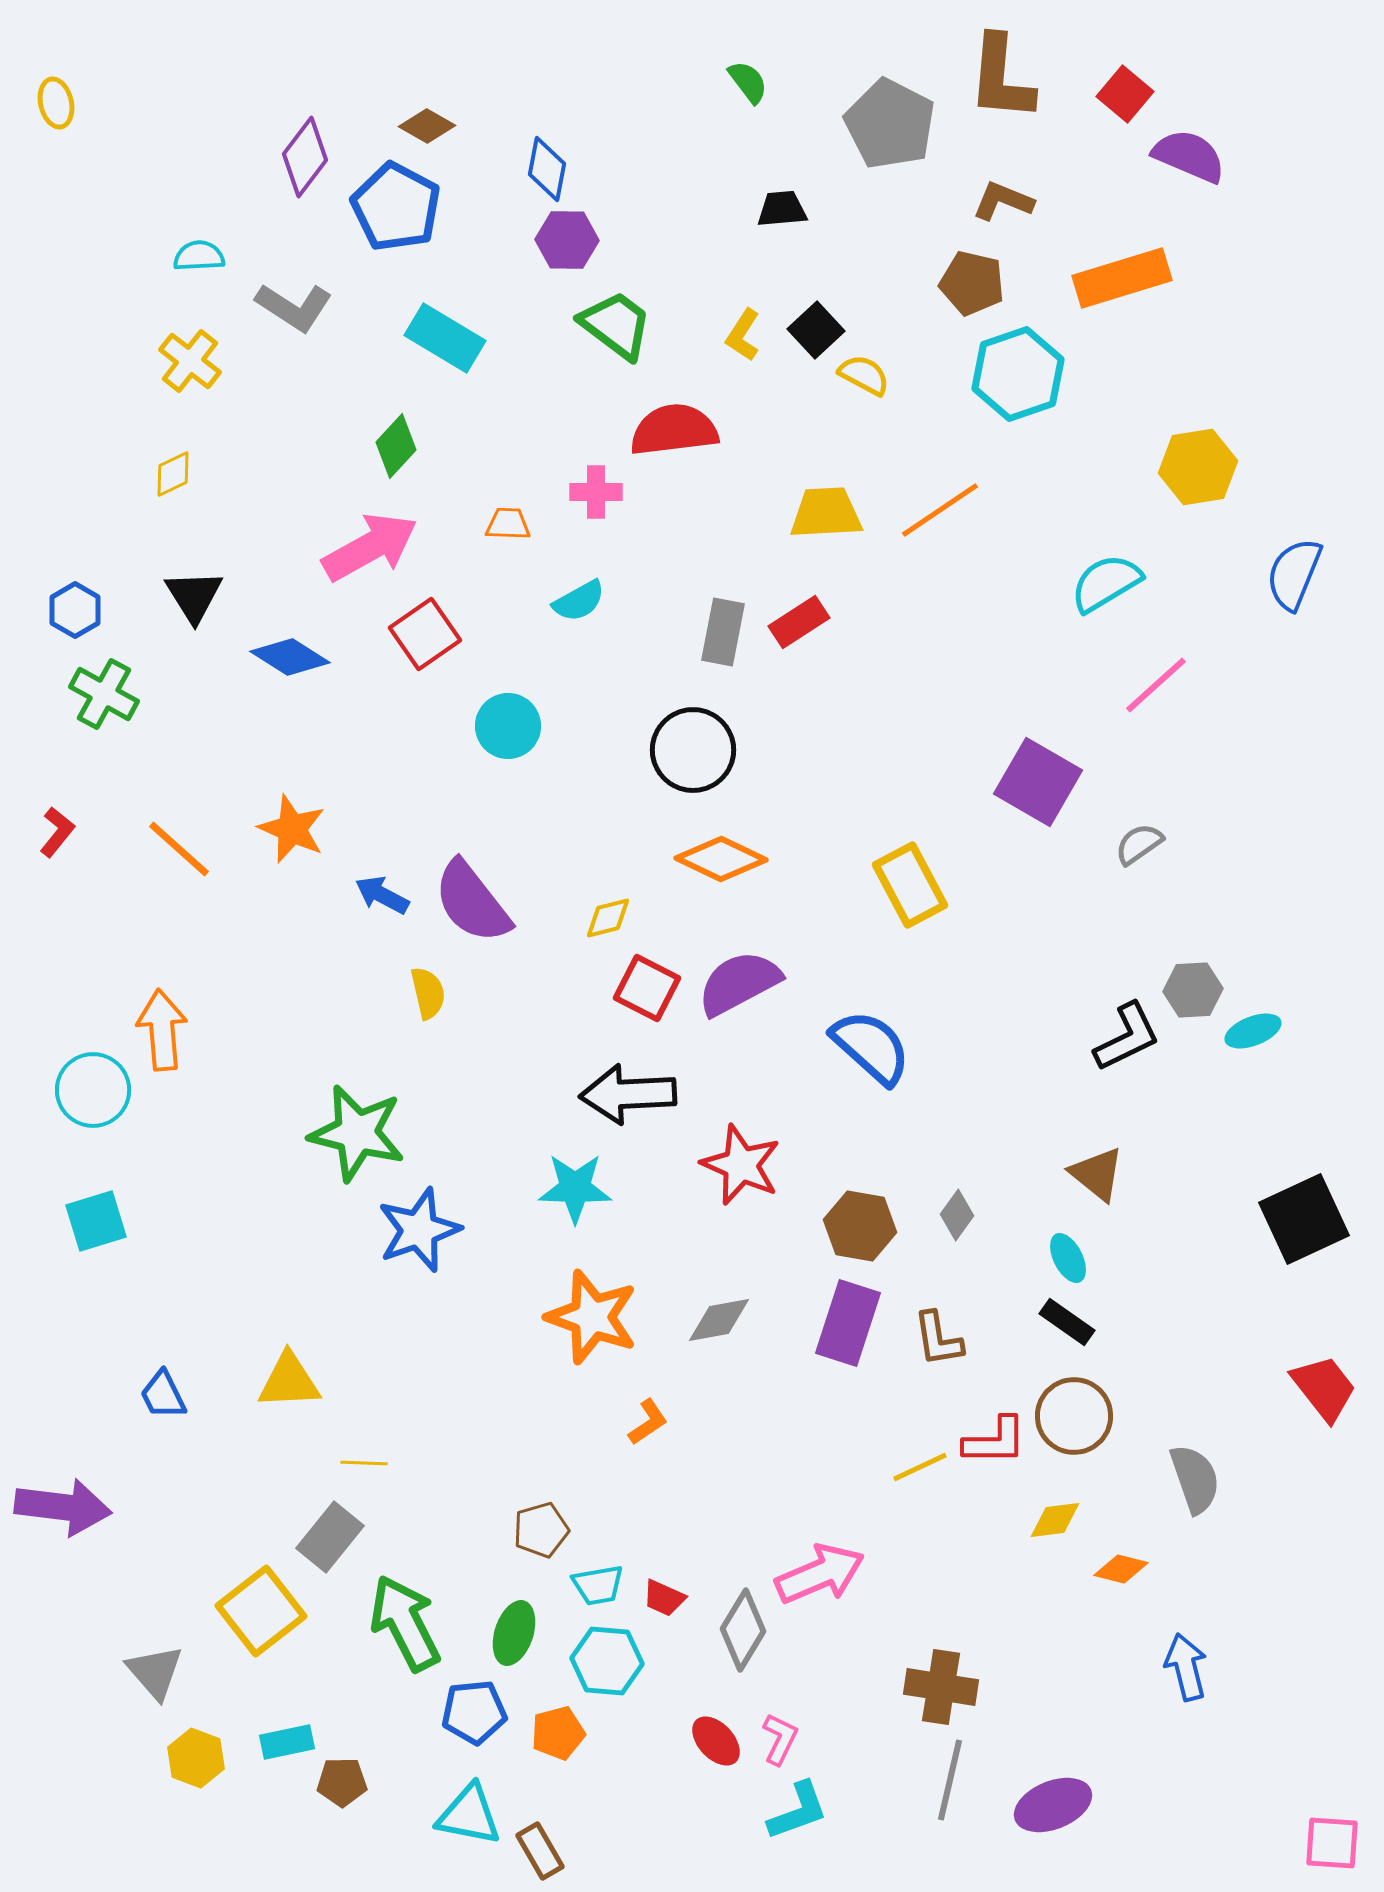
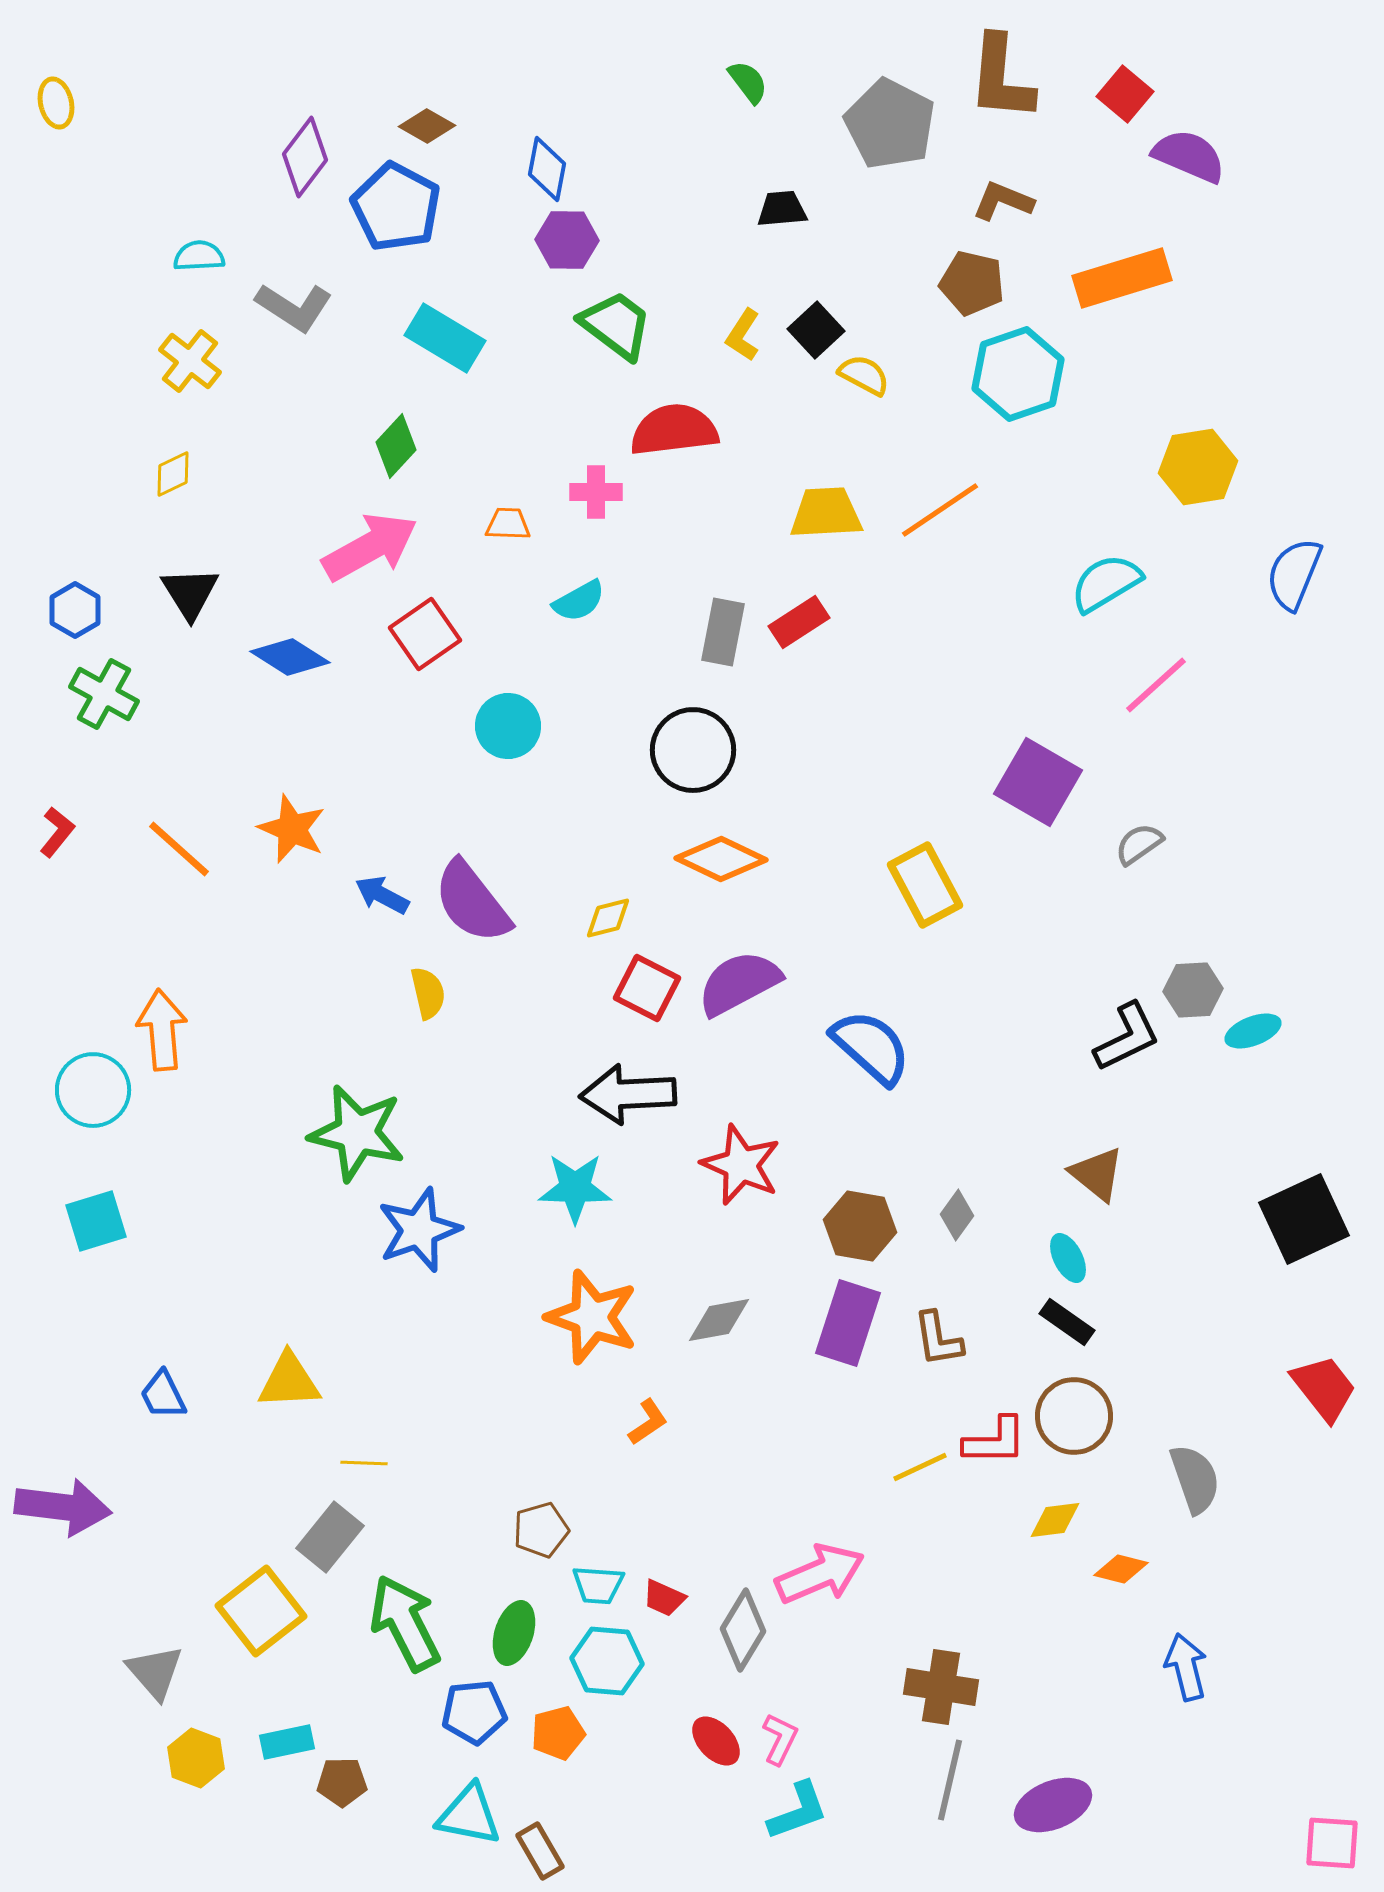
black triangle at (194, 596): moved 4 px left, 3 px up
yellow rectangle at (910, 885): moved 15 px right
cyan trapezoid at (598, 1585): rotated 14 degrees clockwise
